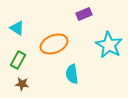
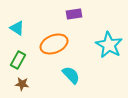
purple rectangle: moved 10 px left; rotated 14 degrees clockwise
cyan semicircle: moved 1 px left, 1 px down; rotated 144 degrees clockwise
